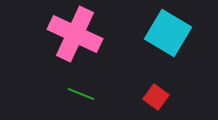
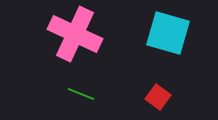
cyan square: rotated 15 degrees counterclockwise
red square: moved 2 px right
